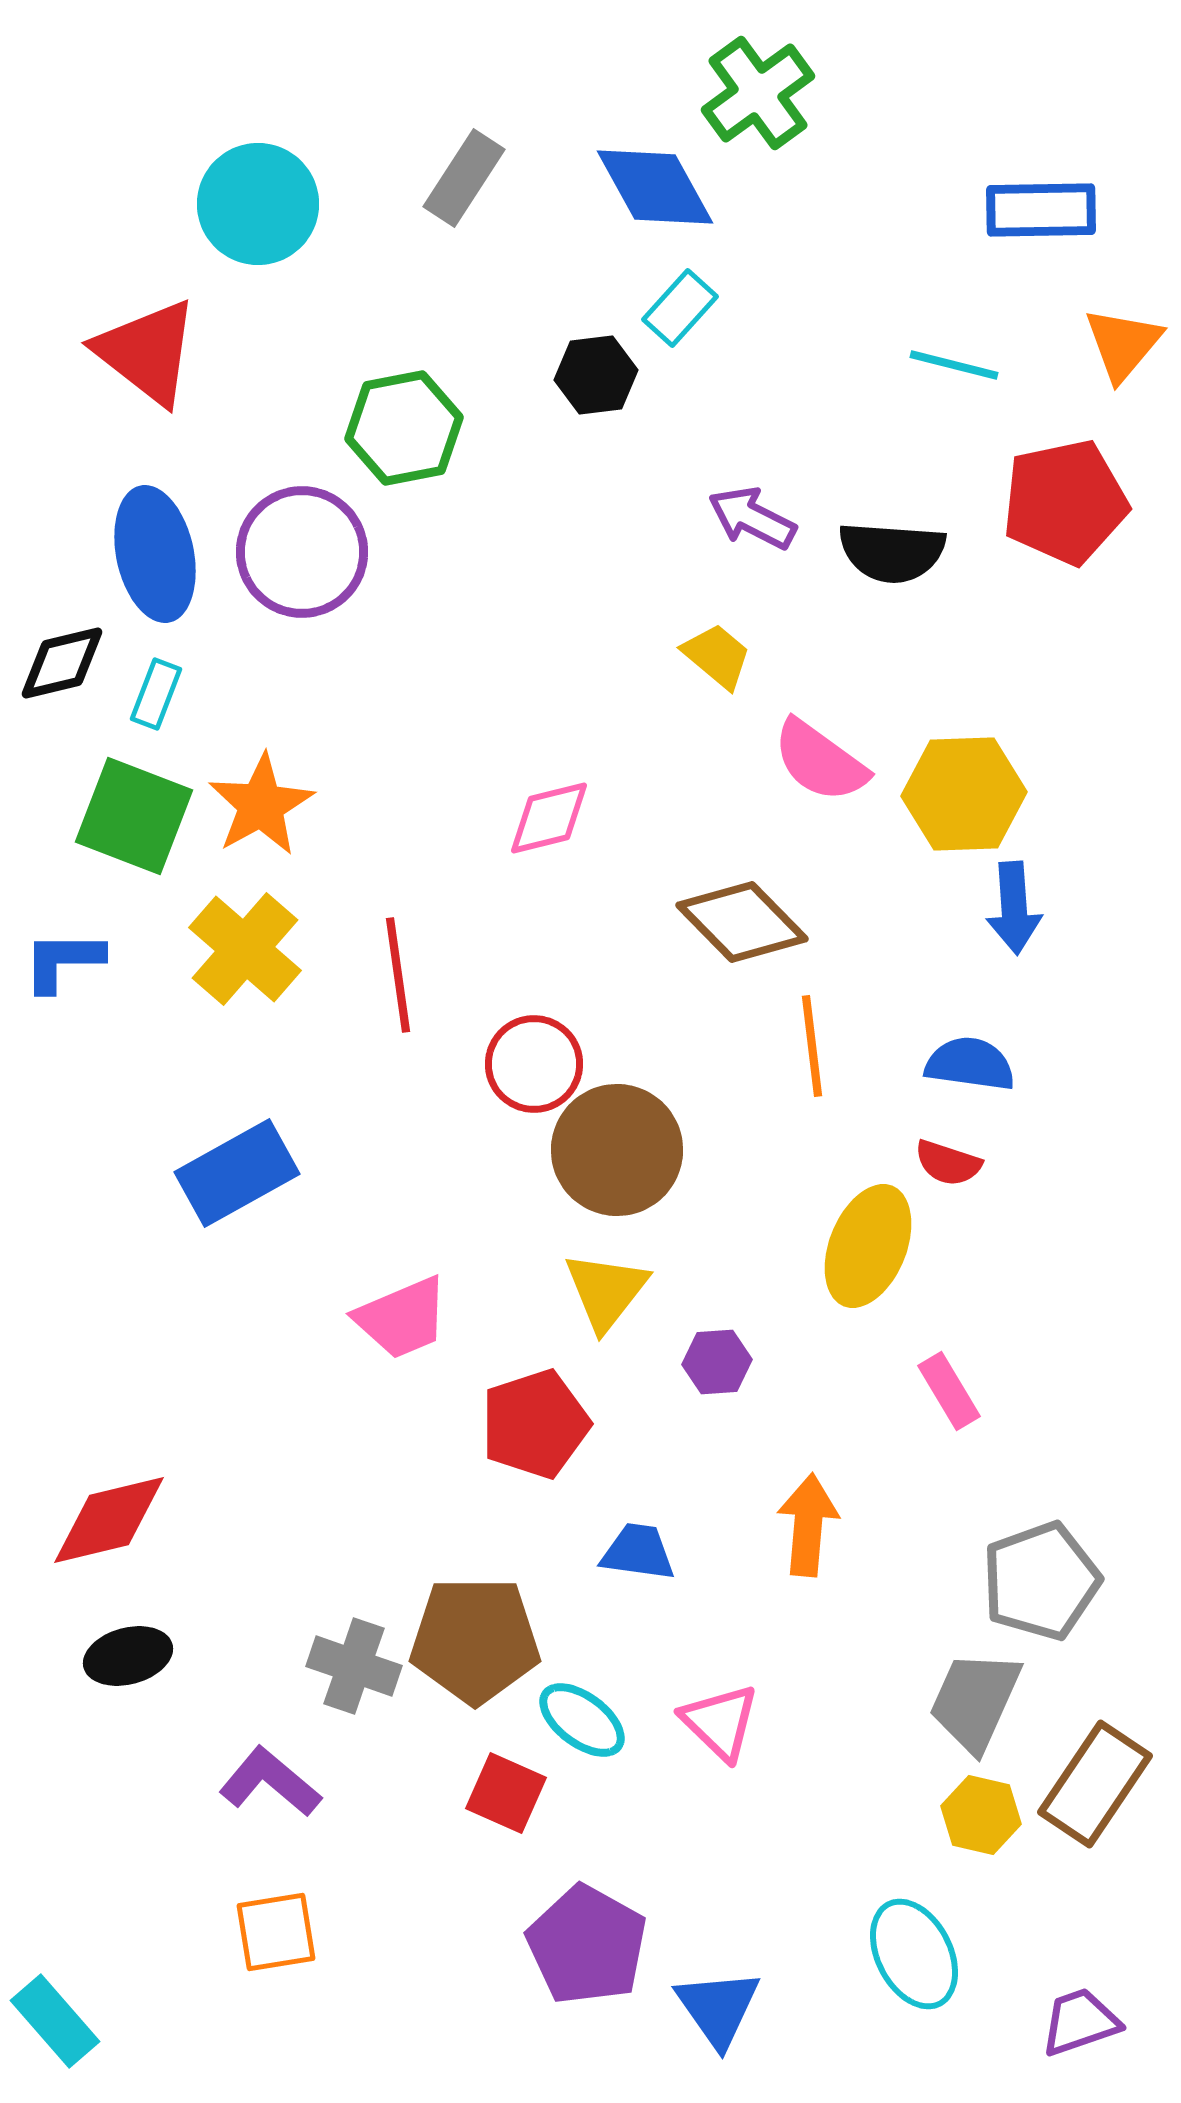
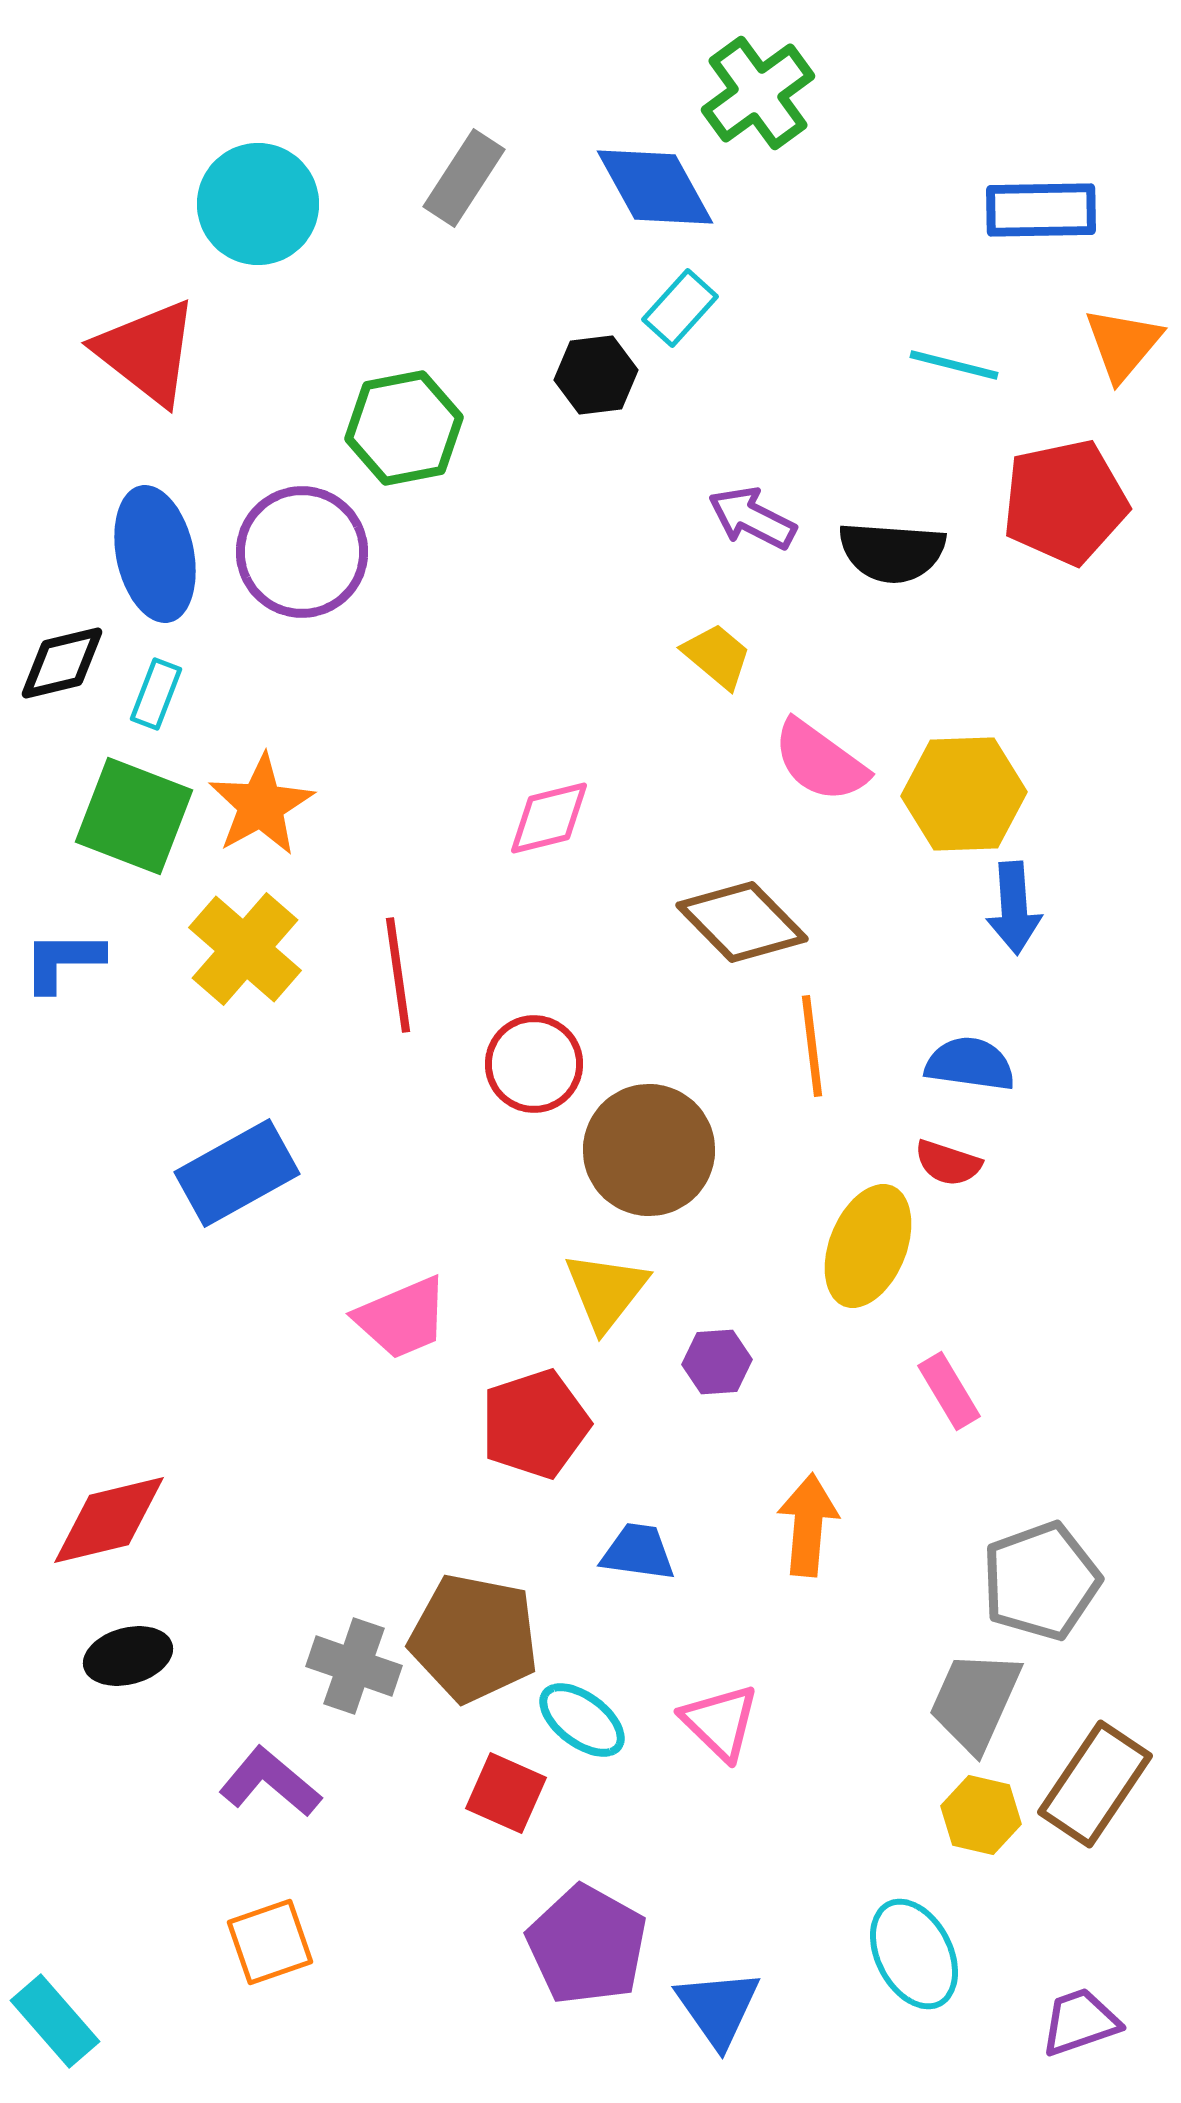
brown circle at (617, 1150): moved 32 px right
brown pentagon at (475, 1640): moved 1 px left, 2 px up; rotated 11 degrees clockwise
orange square at (276, 1932): moved 6 px left, 10 px down; rotated 10 degrees counterclockwise
